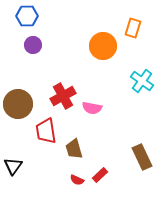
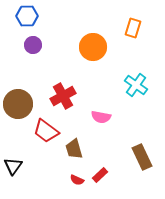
orange circle: moved 10 px left, 1 px down
cyan cross: moved 6 px left, 4 px down
pink semicircle: moved 9 px right, 9 px down
red trapezoid: rotated 44 degrees counterclockwise
